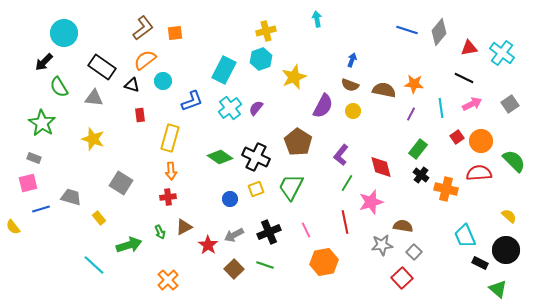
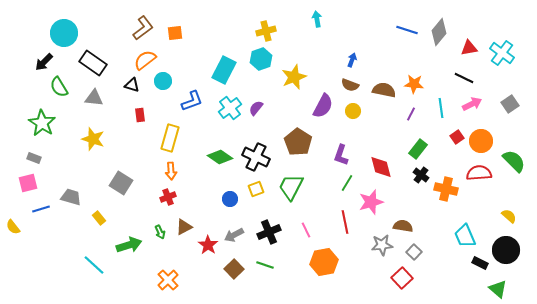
black rectangle at (102, 67): moved 9 px left, 4 px up
purple L-shape at (341, 155): rotated 20 degrees counterclockwise
red cross at (168, 197): rotated 14 degrees counterclockwise
